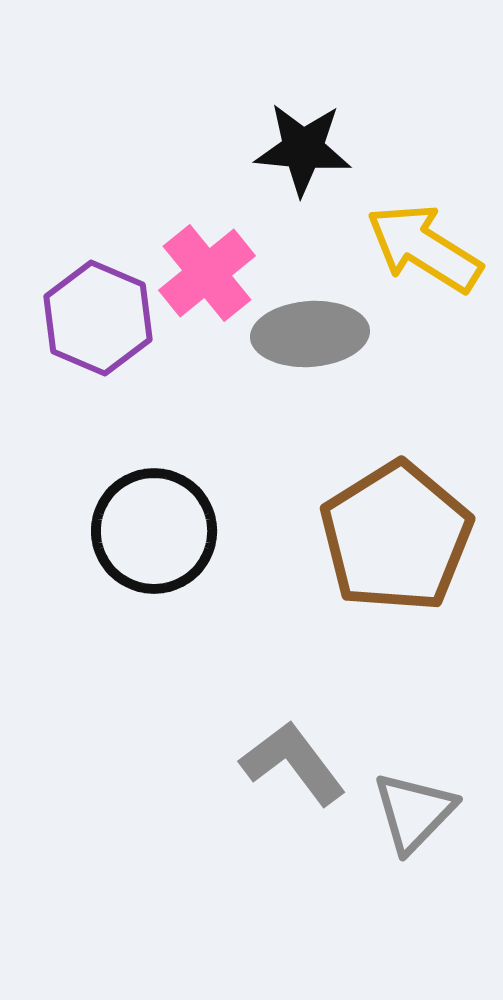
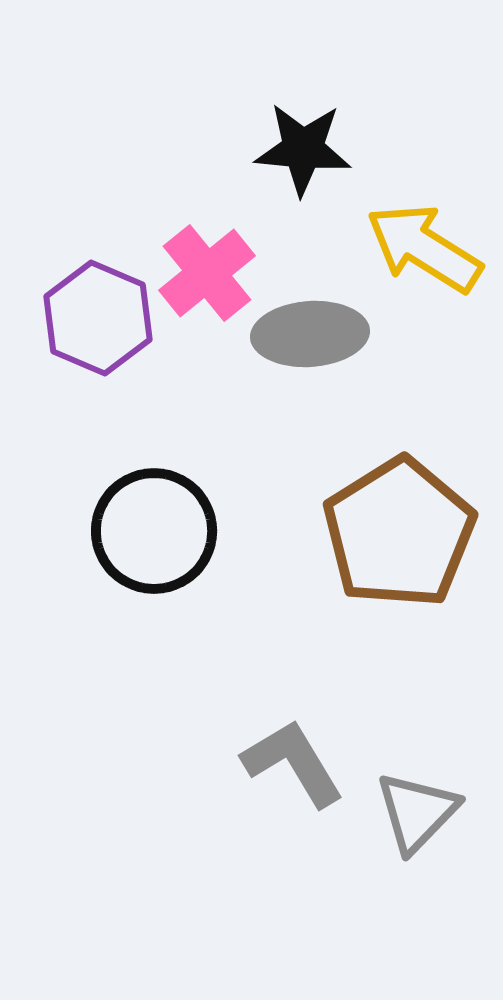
brown pentagon: moved 3 px right, 4 px up
gray L-shape: rotated 6 degrees clockwise
gray triangle: moved 3 px right
